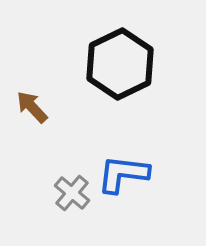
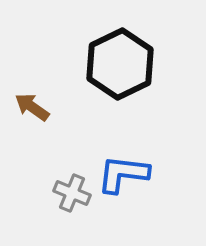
brown arrow: rotated 12 degrees counterclockwise
gray cross: rotated 18 degrees counterclockwise
